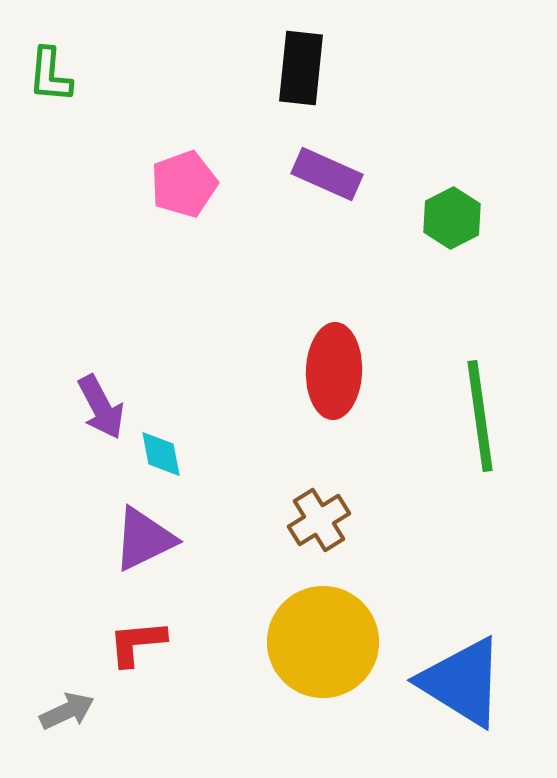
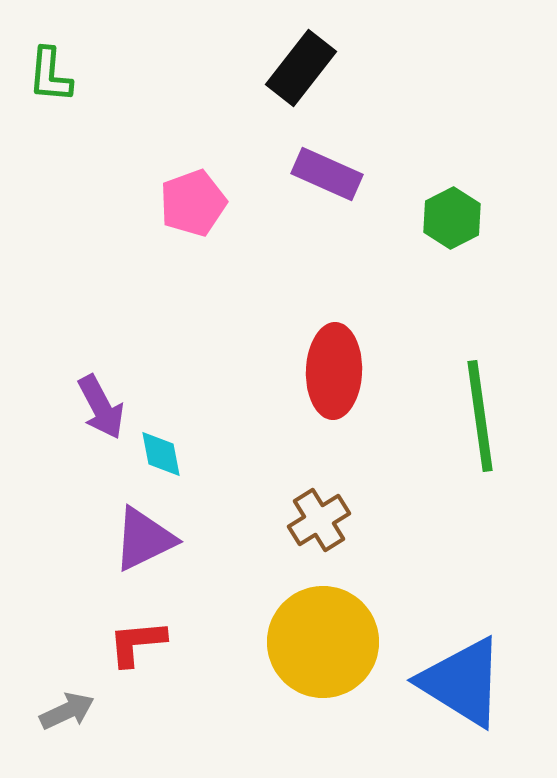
black rectangle: rotated 32 degrees clockwise
pink pentagon: moved 9 px right, 19 px down
